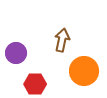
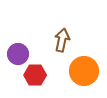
purple circle: moved 2 px right, 1 px down
red hexagon: moved 9 px up
